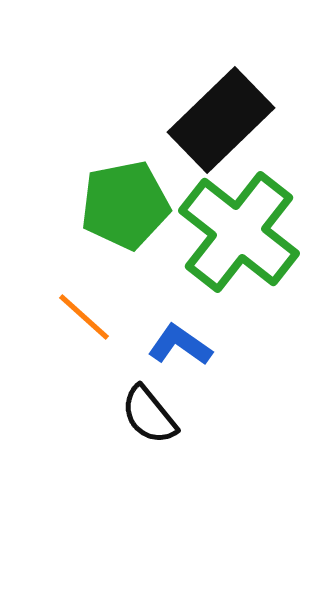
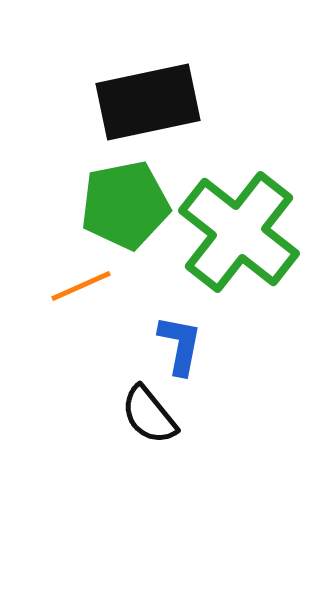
black rectangle: moved 73 px left, 18 px up; rotated 32 degrees clockwise
orange line: moved 3 px left, 31 px up; rotated 66 degrees counterclockwise
blue L-shape: rotated 66 degrees clockwise
